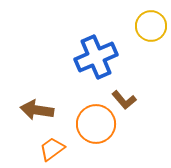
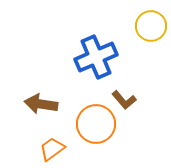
brown arrow: moved 4 px right, 6 px up
